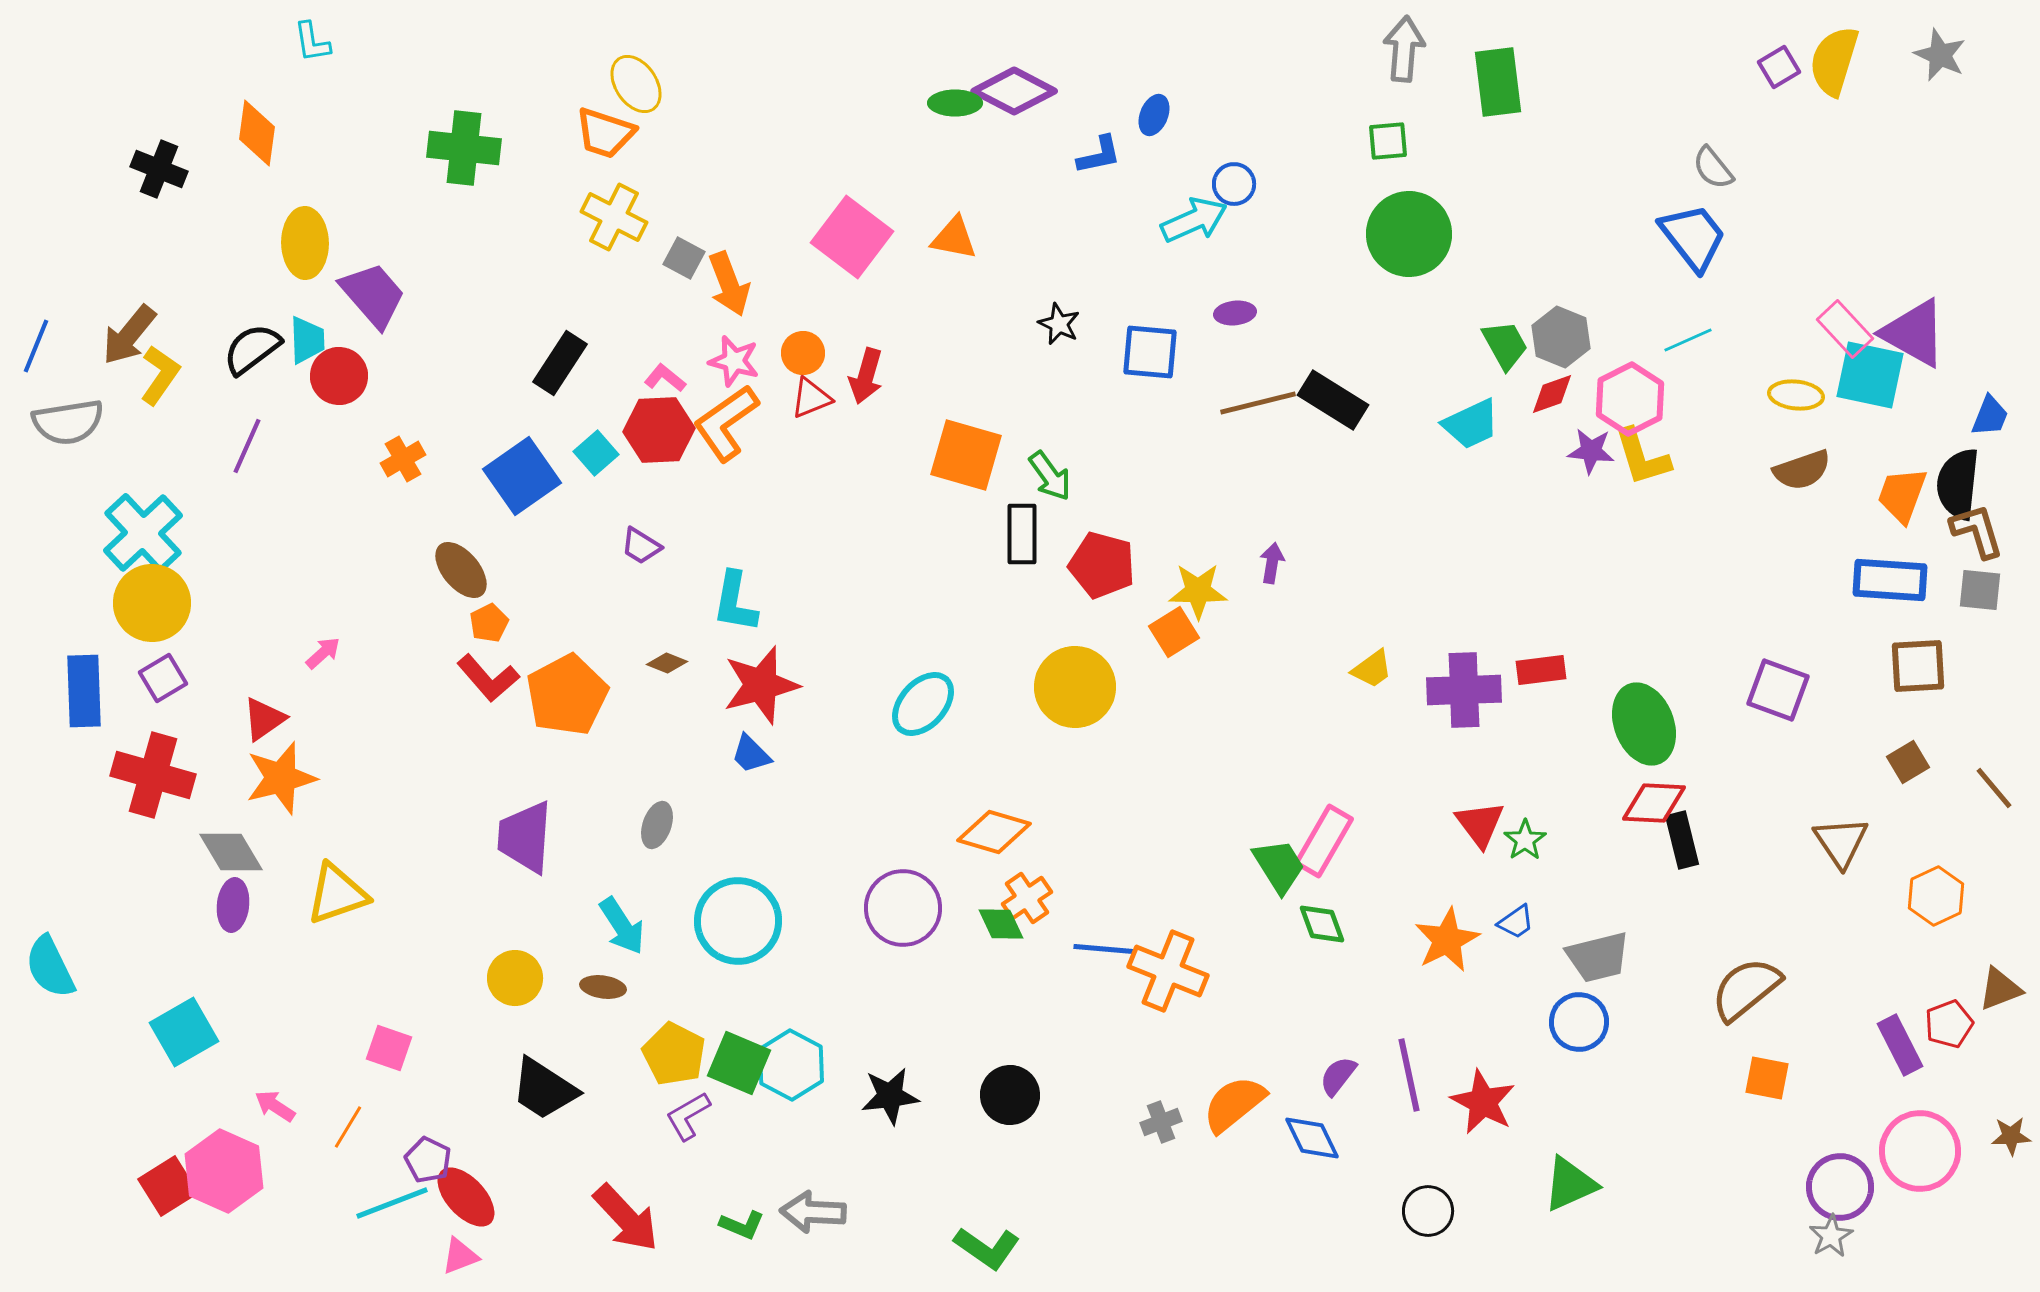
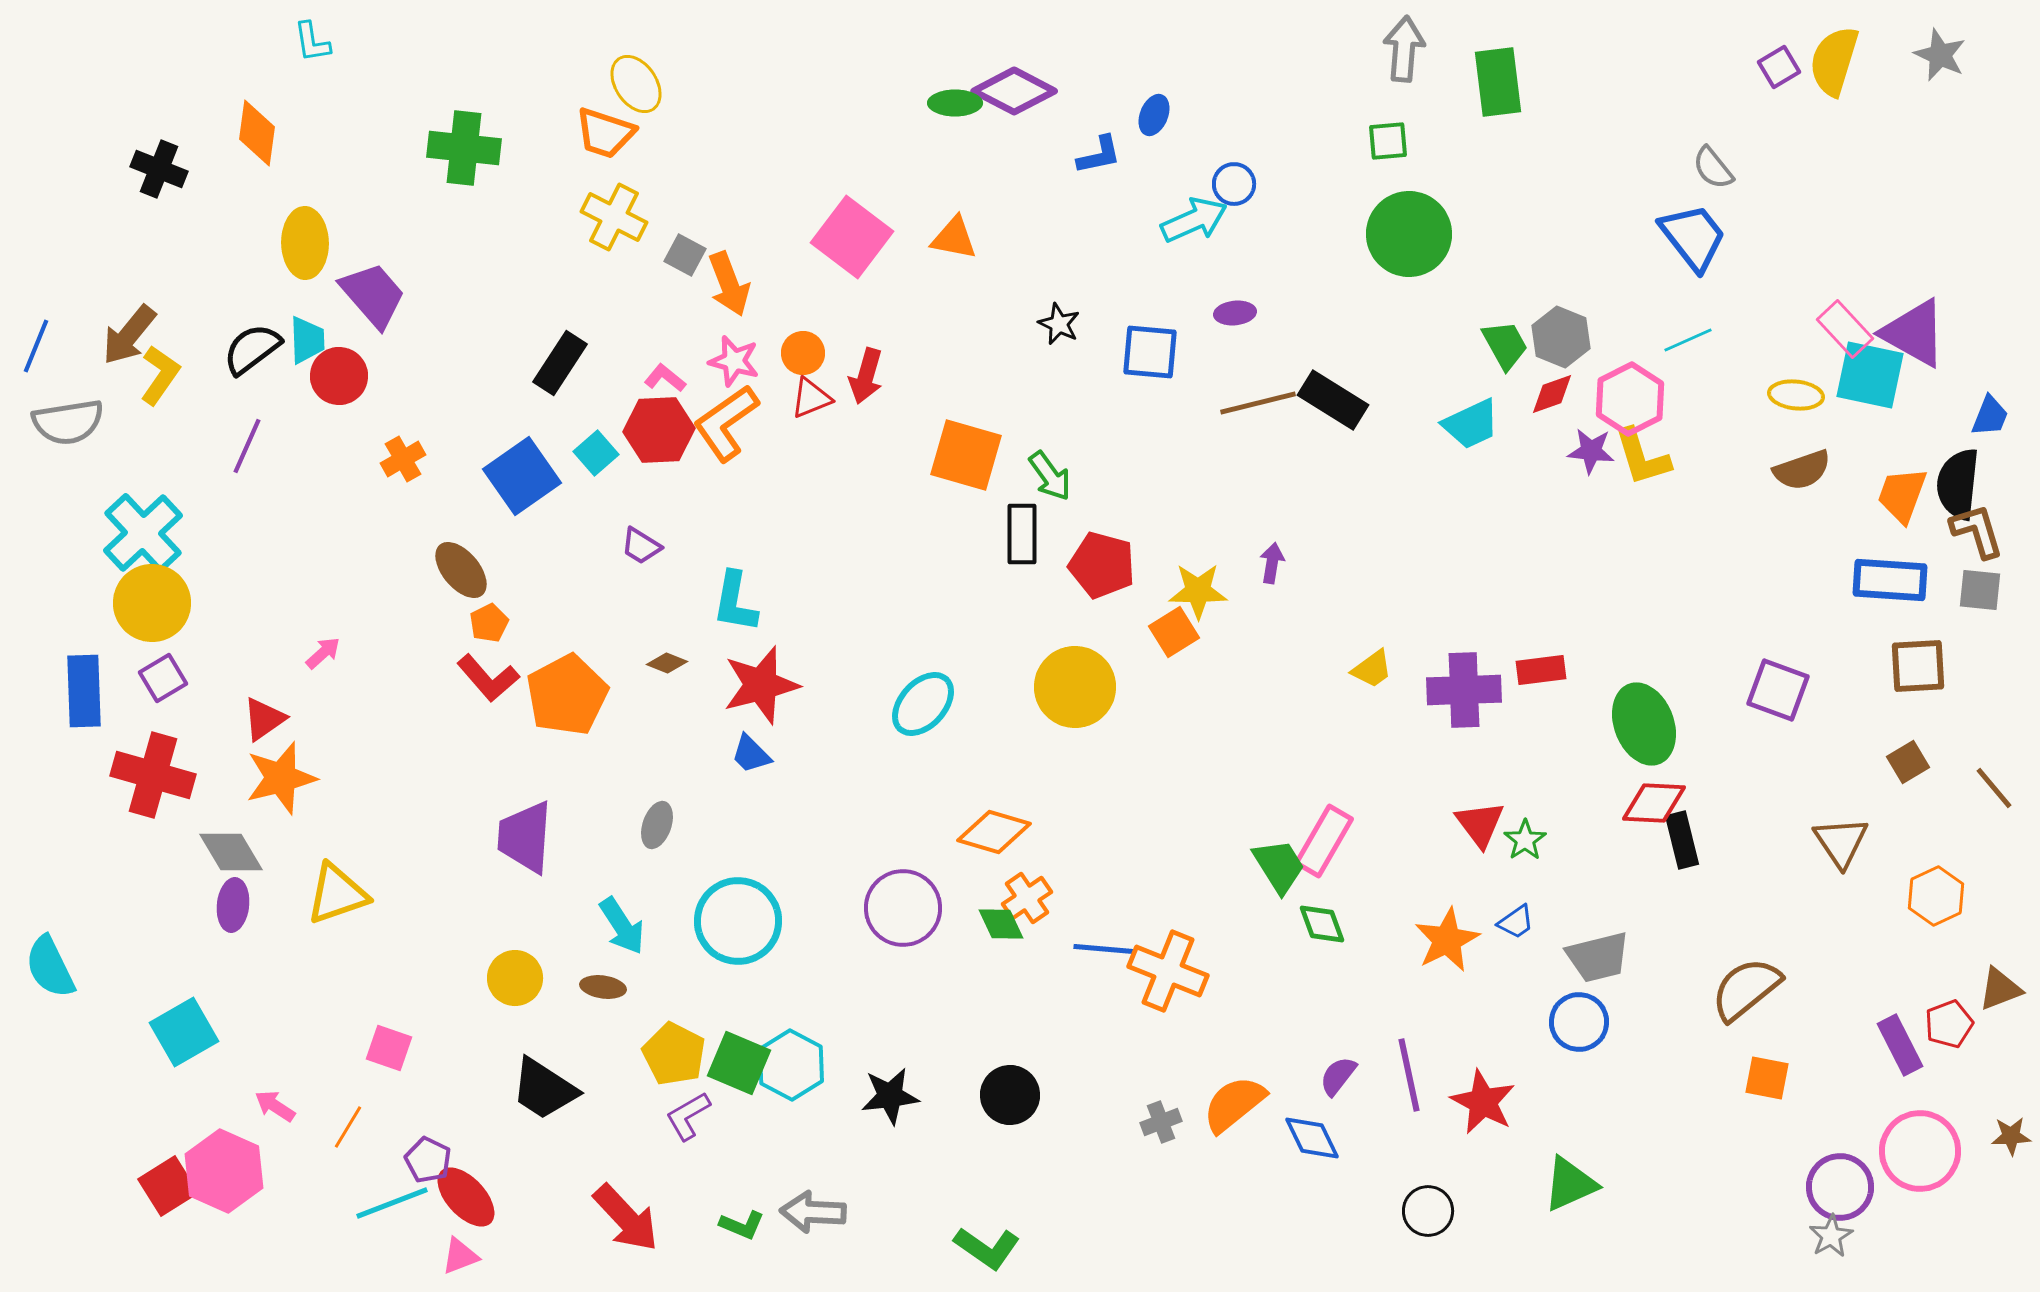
gray square at (684, 258): moved 1 px right, 3 px up
